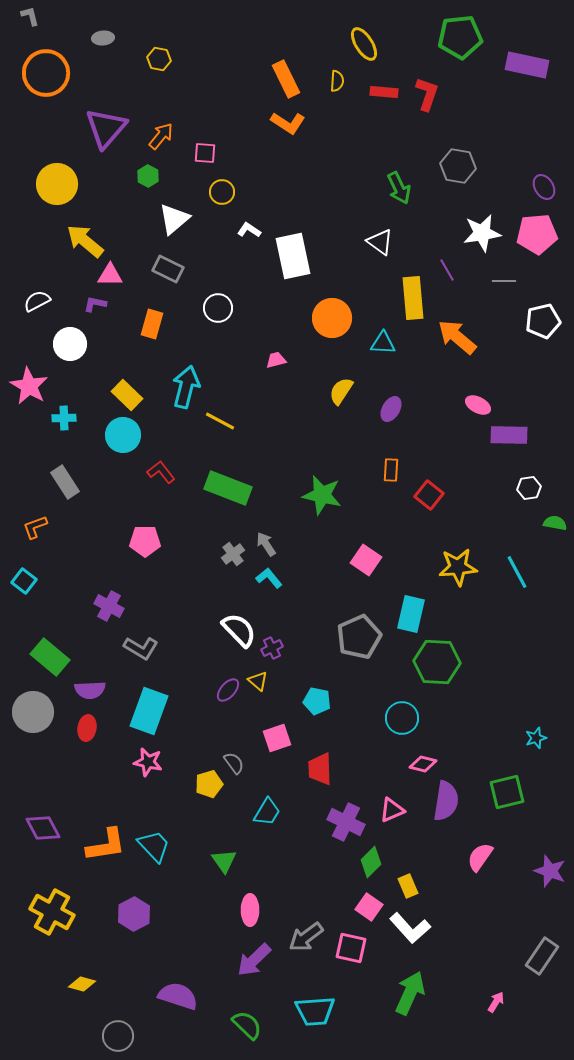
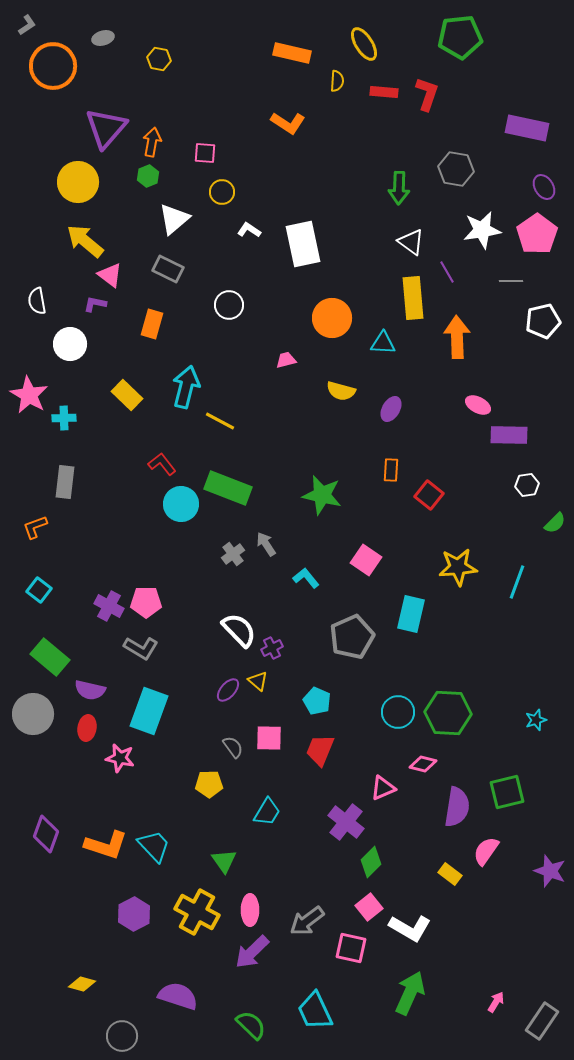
gray L-shape at (30, 16): moved 3 px left, 9 px down; rotated 70 degrees clockwise
gray ellipse at (103, 38): rotated 10 degrees counterclockwise
purple rectangle at (527, 65): moved 63 px down
orange circle at (46, 73): moved 7 px right, 7 px up
orange rectangle at (286, 79): moved 6 px right, 26 px up; rotated 51 degrees counterclockwise
orange arrow at (161, 136): moved 9 px left, 6 px down; rotated 28 degrees counterclockwise
gray hexagon at (458, 166): moved 2 px left, 3 px down
green hexagon at (148, 176): rotated 10 degrees clockwise
yellow circle at (57, 184): moved 21 px right, 2 px up
green arrow at (399, 188): rotated 28 degrees clockwise
white star at (482, 233): moved 3 px up
pink pentagon at (537, 234): rotated 30 degrees counterclockwise
white triangle at (380, 242): moved 31 px right
white rectangle at (293, 256): moved 10 px right, 12 px up
purple line at (447, 270): moved 2 px down
pink triangle at (110, 275): rotated 36 degrees clockwise
gray line at (504, 281): moved 7 px right
white semicircle at (37, 301): rotated 72 degrees counterclockwise
white circle at (218, 308): moved 11 px right, 3 px up
orange arrow at (457, 337): rotated 48 degrees clockwise
pink trapezoid at (276, 360): moved 10 px right
pink star at (29, 386): moved 9 px down
yellow semicircle at (341, 391): rotated 108 degrees counterclockwise
cyan circle at (123, 435): moved 58 px right, 69 px down
red L-shape at (161, 472): moved 1 px right, 8 px up
gray rectangle at (65, 482): rotated 40 degrees clockwise
white hexagon at (529, 488): moved 2 px left, 3 px up
green semicircle at (555, 523): rotated 125 degrees clockwise
pink pentagon at (145, 541): moved 1 px right, 61 px down
cyan line at (517, 572): moved 10 px down; rotated 48 degrees clockwise
cyan L-shape at (269, 578): moved 37 px right
cyan square at (24, 581): moved 15 px right, 9 px down
gray pentagon at (359, 637): moved 7 px left
green hexagon at (437, 662): moved 11 px right, 51 px down
purple semicircle at (90, 690): rotated 16 degrees clockwise
cyan pentagon at (317, 701): rotated 12 degrees clockwise
gray circle at (33, 712): moved 2 px down
cyan circle at (402, 718): moved 4 px left, 6 px up
pink square at (277, 738): moved 8 px left; rotated 20 degrees clockwise
cyan star at (536, 738): moved 18 px up
pink star at (148, 762): moved 28 px left, 4 px up
gray semicircle at (234, 763): moved 1 px left, 16 px up
red trapezoid at (320, 769): moved 19 px up; rotated 24 degrees clockwise
yellow pentagon at (209, 784): rotated 16 degrees clockwise
purple semicircle at (446, 801): moved 11 px right, 6 px down
pink triangle at (392, 810): moved 9 px left, 22 px up
purple cross at (346, 822): rotated 12 degrees clockwise
purple diamond at (43, 828): moved 3 px right, 6 px down; rotated 48 degrees clockwise
orange L-shape at (106, 845): rotated 27 degrees clockwise
pink semicircle at (480, 857): moved 6 px right, 6 px up
yellow rectangle at (408, 886): moved 42 px right, 12 px up; rotated 30 degrees counterclockwise
pink square at (369, 907): rotated 16 degrees clockwise
yellow cross at (52, 912): moved 145 px right
white L-shape at (410, 928): rotated 18 degrees counterclockwise
gray arrow at (306, 937): moved 1 px right, 16 px up
gray rectangle at (542, 956): moved 65 px down
purple arrow at (254, 960): moved 2 px left, 8 px up
cyan trapezoid at (315, 1011): rotated 69 degrees clockwise
green semicircle at (247, 1025): moved 4 px right
gray circle at (118, 1036): moved 4 px right
